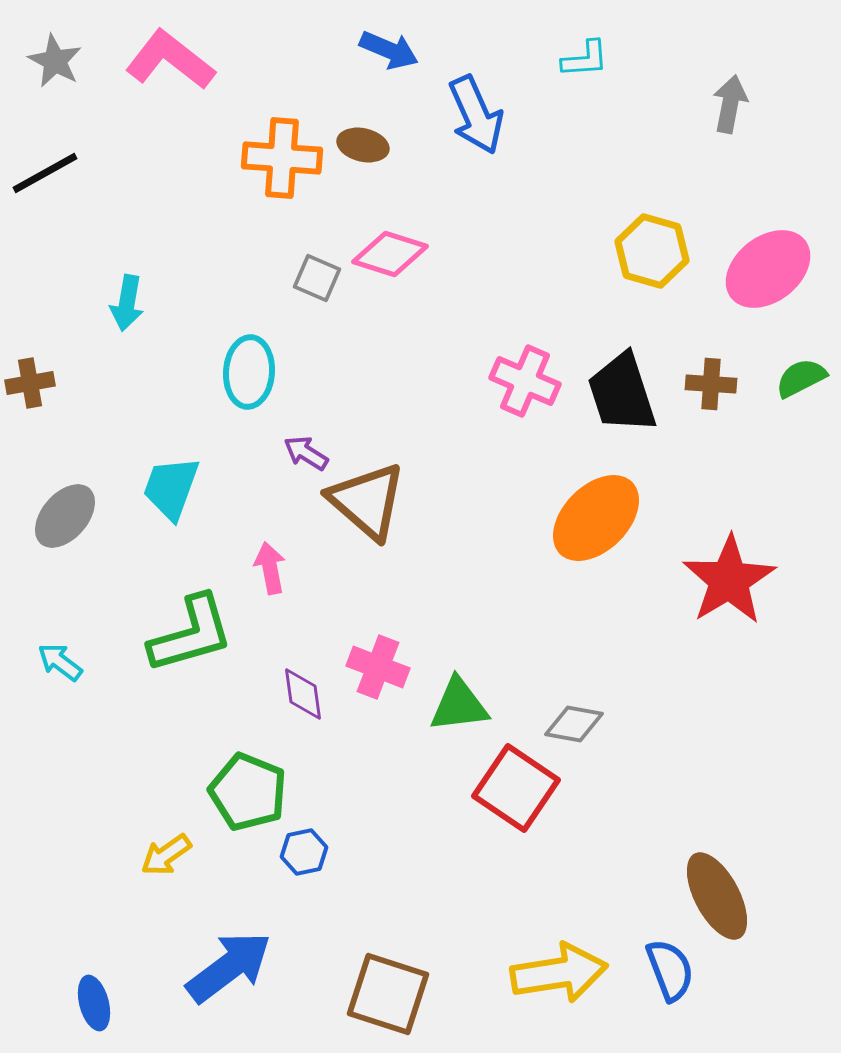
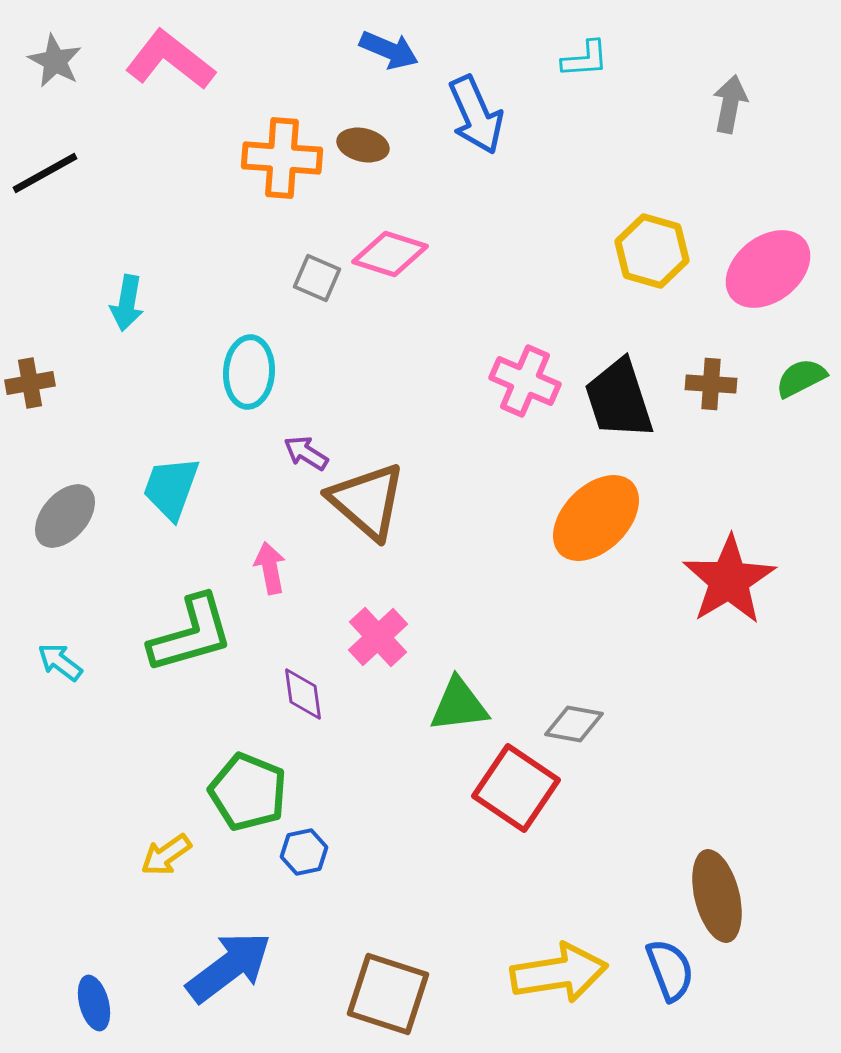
black trapezoid at (622, 393): moved 3 px left, 6 px down
pink cross at (378, 667): moved 30 px up; rotated 26 degrees clockwise
brown ellipse at (717, 896): rotated 14 degrees clockwise
